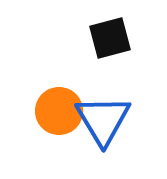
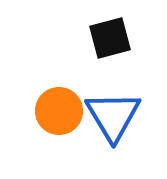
blue triangle: moved 10 px right, 4 px up
